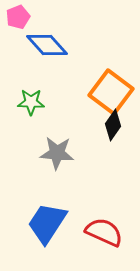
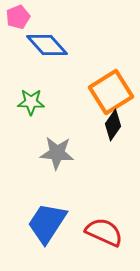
orange square: rotated 21 degrees clockwise
